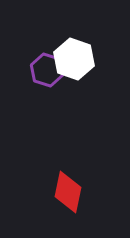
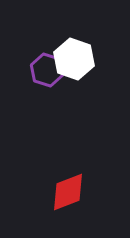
red diamond: rotated 57 degrees clockwise
